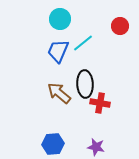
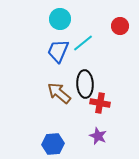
purple star: moved 2 px right, 11 px up; rotated 12 degrees clockwise
